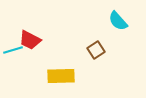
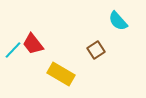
red trapezoid: moved 3 px right, 4 px down; rotated 25 degrees clockwise
cyan line: rotated 30 degrees counterclockwise
yellow rectangle: moved 2 px up; rotated 32 degrees clockwise
